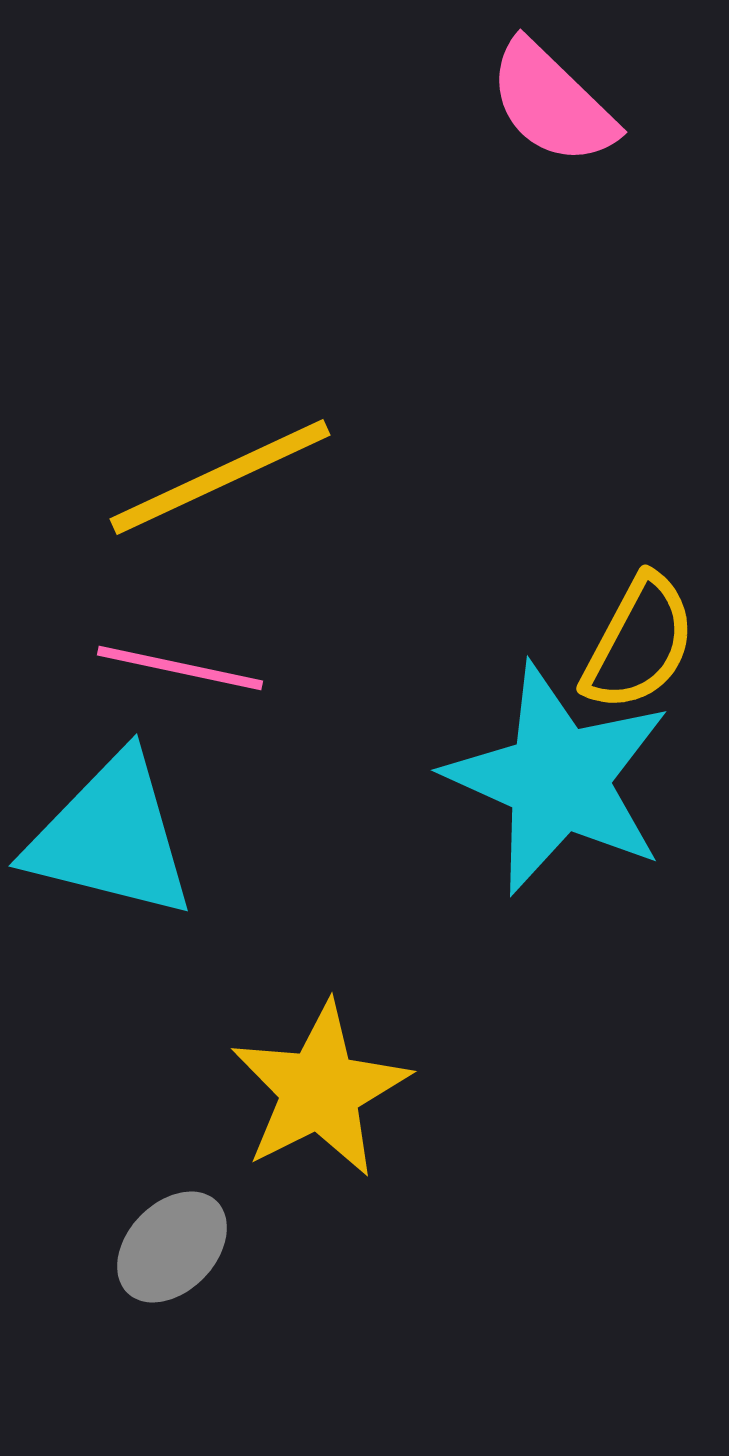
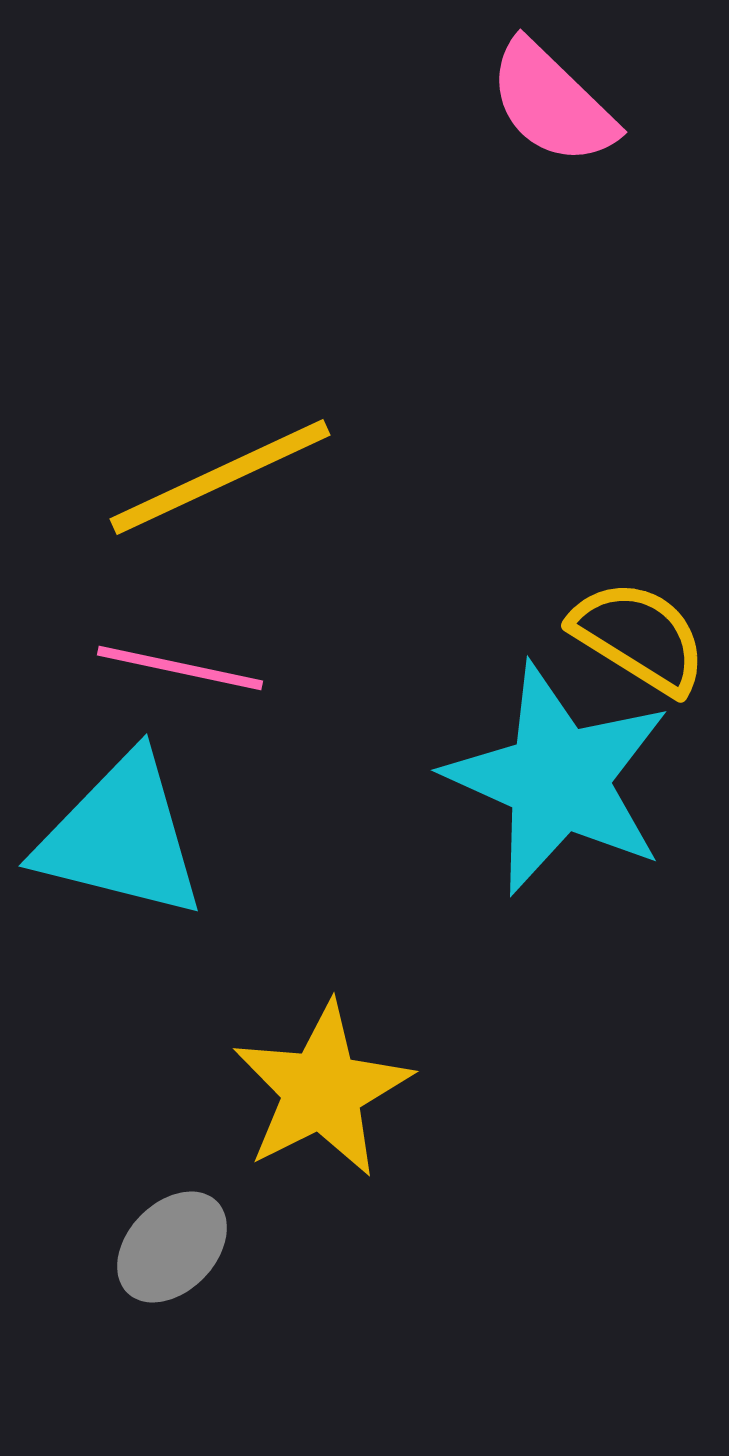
yellow semicircle: moved 6 px up; rotated 86 degrees counterclockwise
cyan triangle: moved 10 px right
yellow star: moved 2 px right
